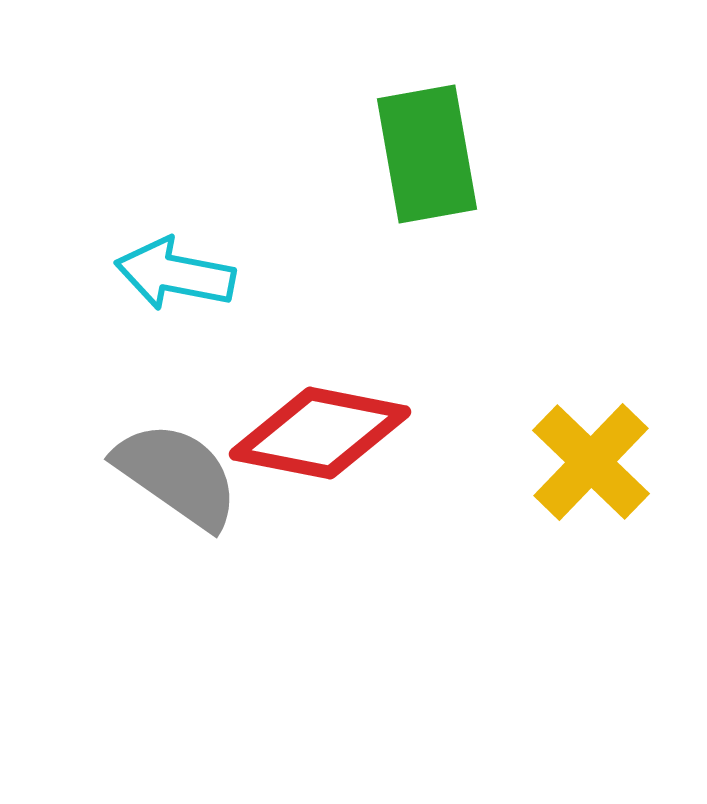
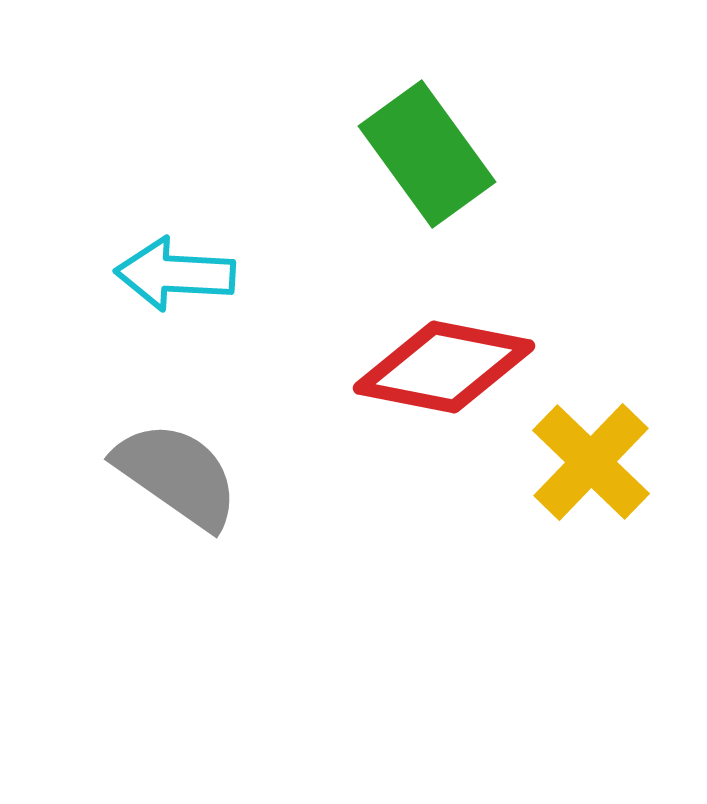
green rectangle: rotated 26 degrees counterclockwise
cyan arrow: rotated 8 degrees counterclockwise
red diamond: moved 124 px right, 66 px up
